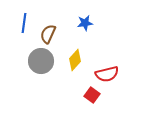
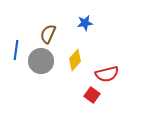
blue line: moved 8 px left, 27 px down
